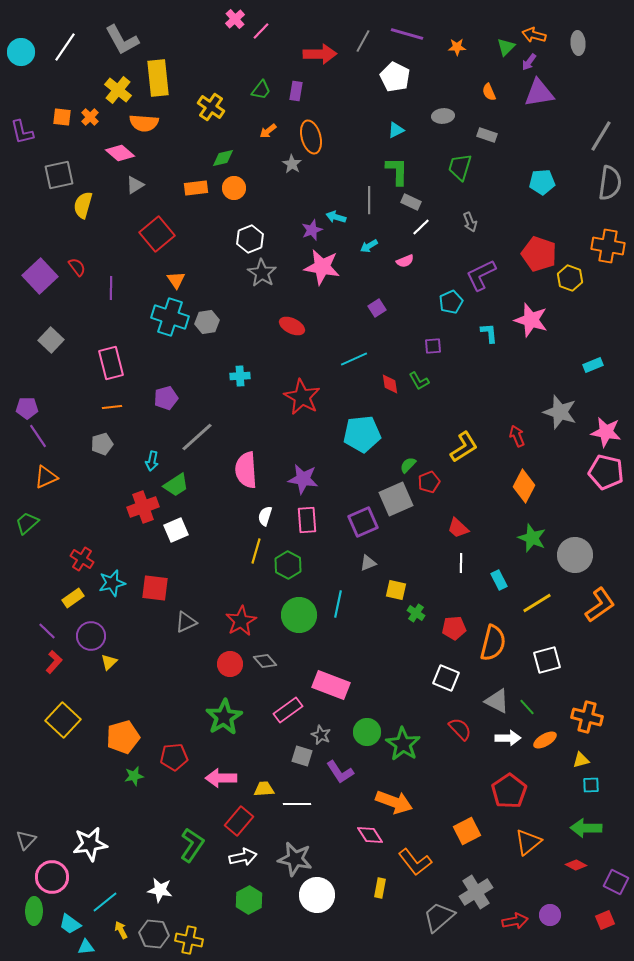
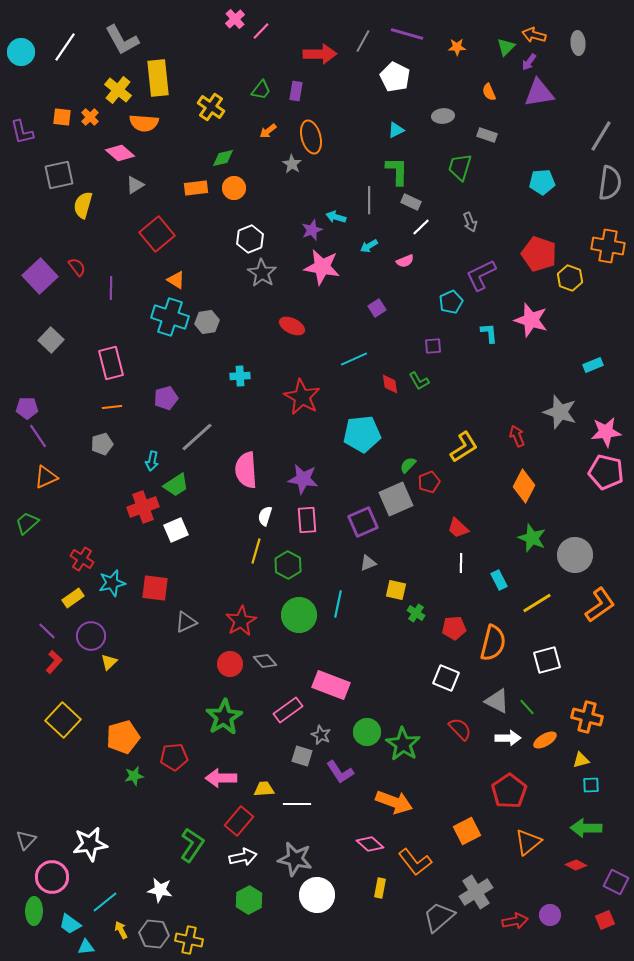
orange triangle at (176, 280): rotated 24 degrees counterclockwise
pink star at (606, 432): rotated 16 degrees counterclockwise
pink diamond at (370, 835): moved 9 px down; rotated 16 degrees counterclockwise
